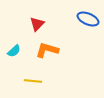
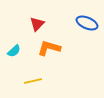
blue ellipse: moved 1 px left, 4 px down
orange L-shape: moved 2 px right, 2 px up
yellow line: rotated 18 degrees counterclockwise
